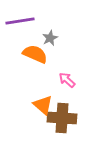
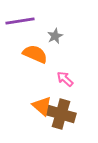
gray star: moved 5 px right, 2 px up
pink arrow: moved 2 px left, 1 px up
orange triangle: moved 1 px left, 1 px down
brown cross: moved 1 px left, 4 px up; rotated 12 degrees clockwise
